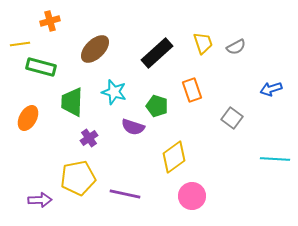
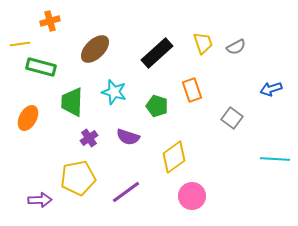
purple semicircle: moved 5 px left, 10 px down
purple line: moved 1 px right, 2 px up; rotated 48 degrees counterclockwise
